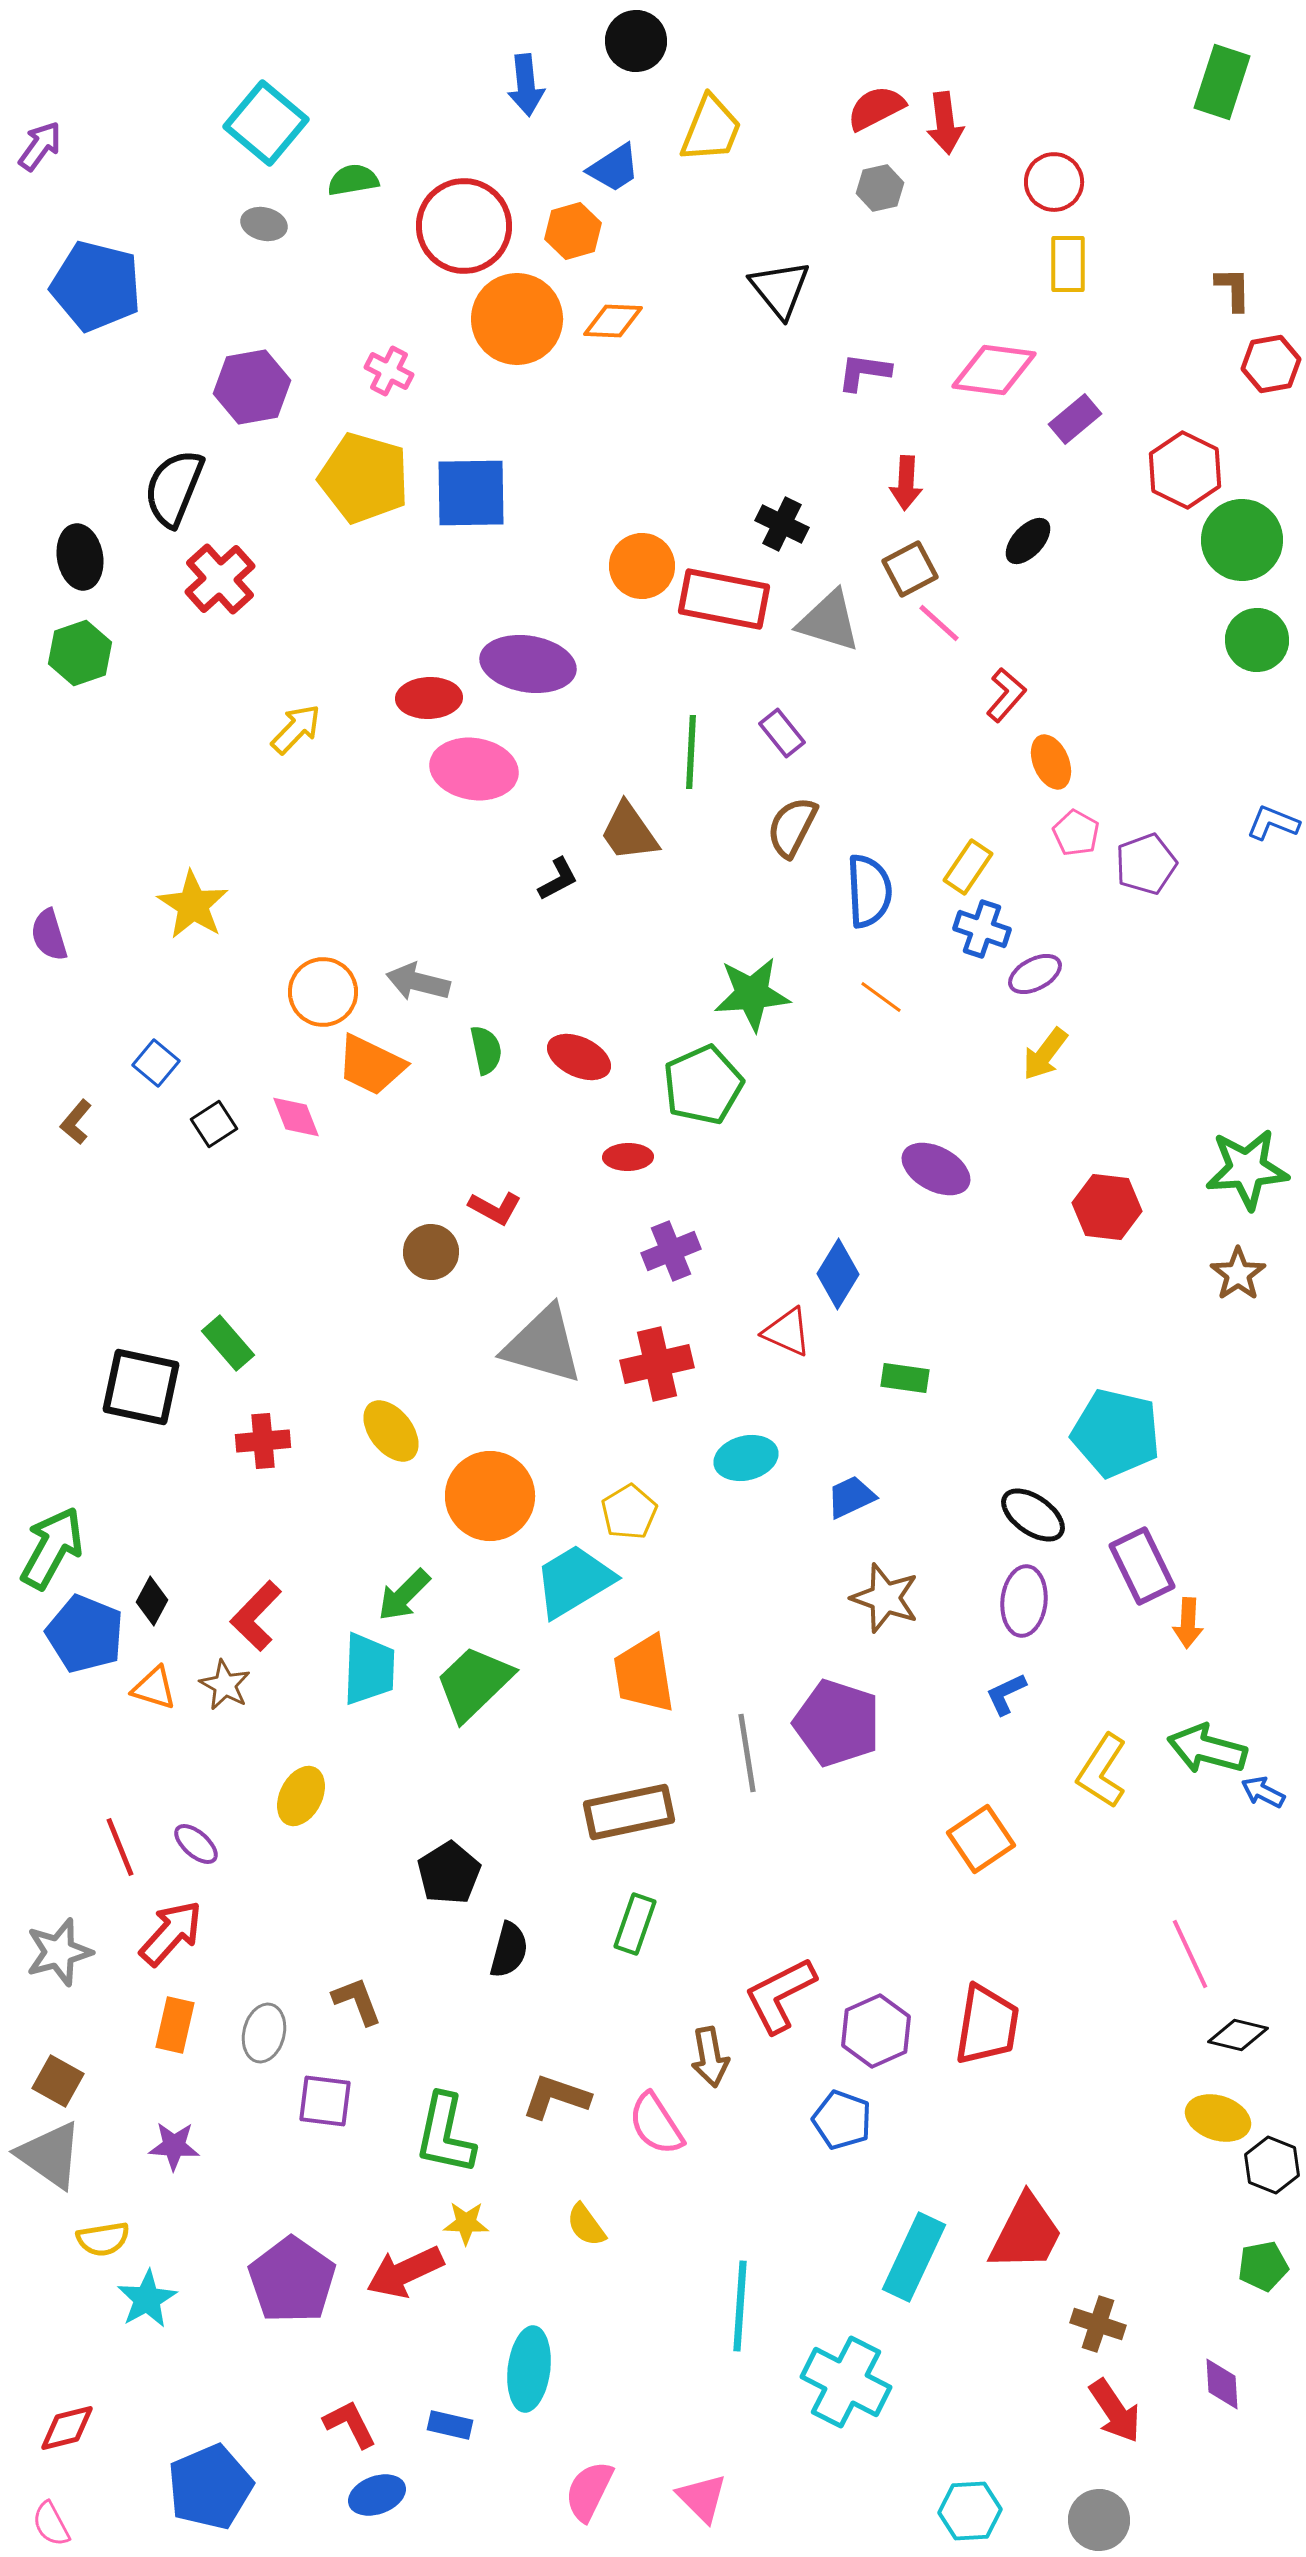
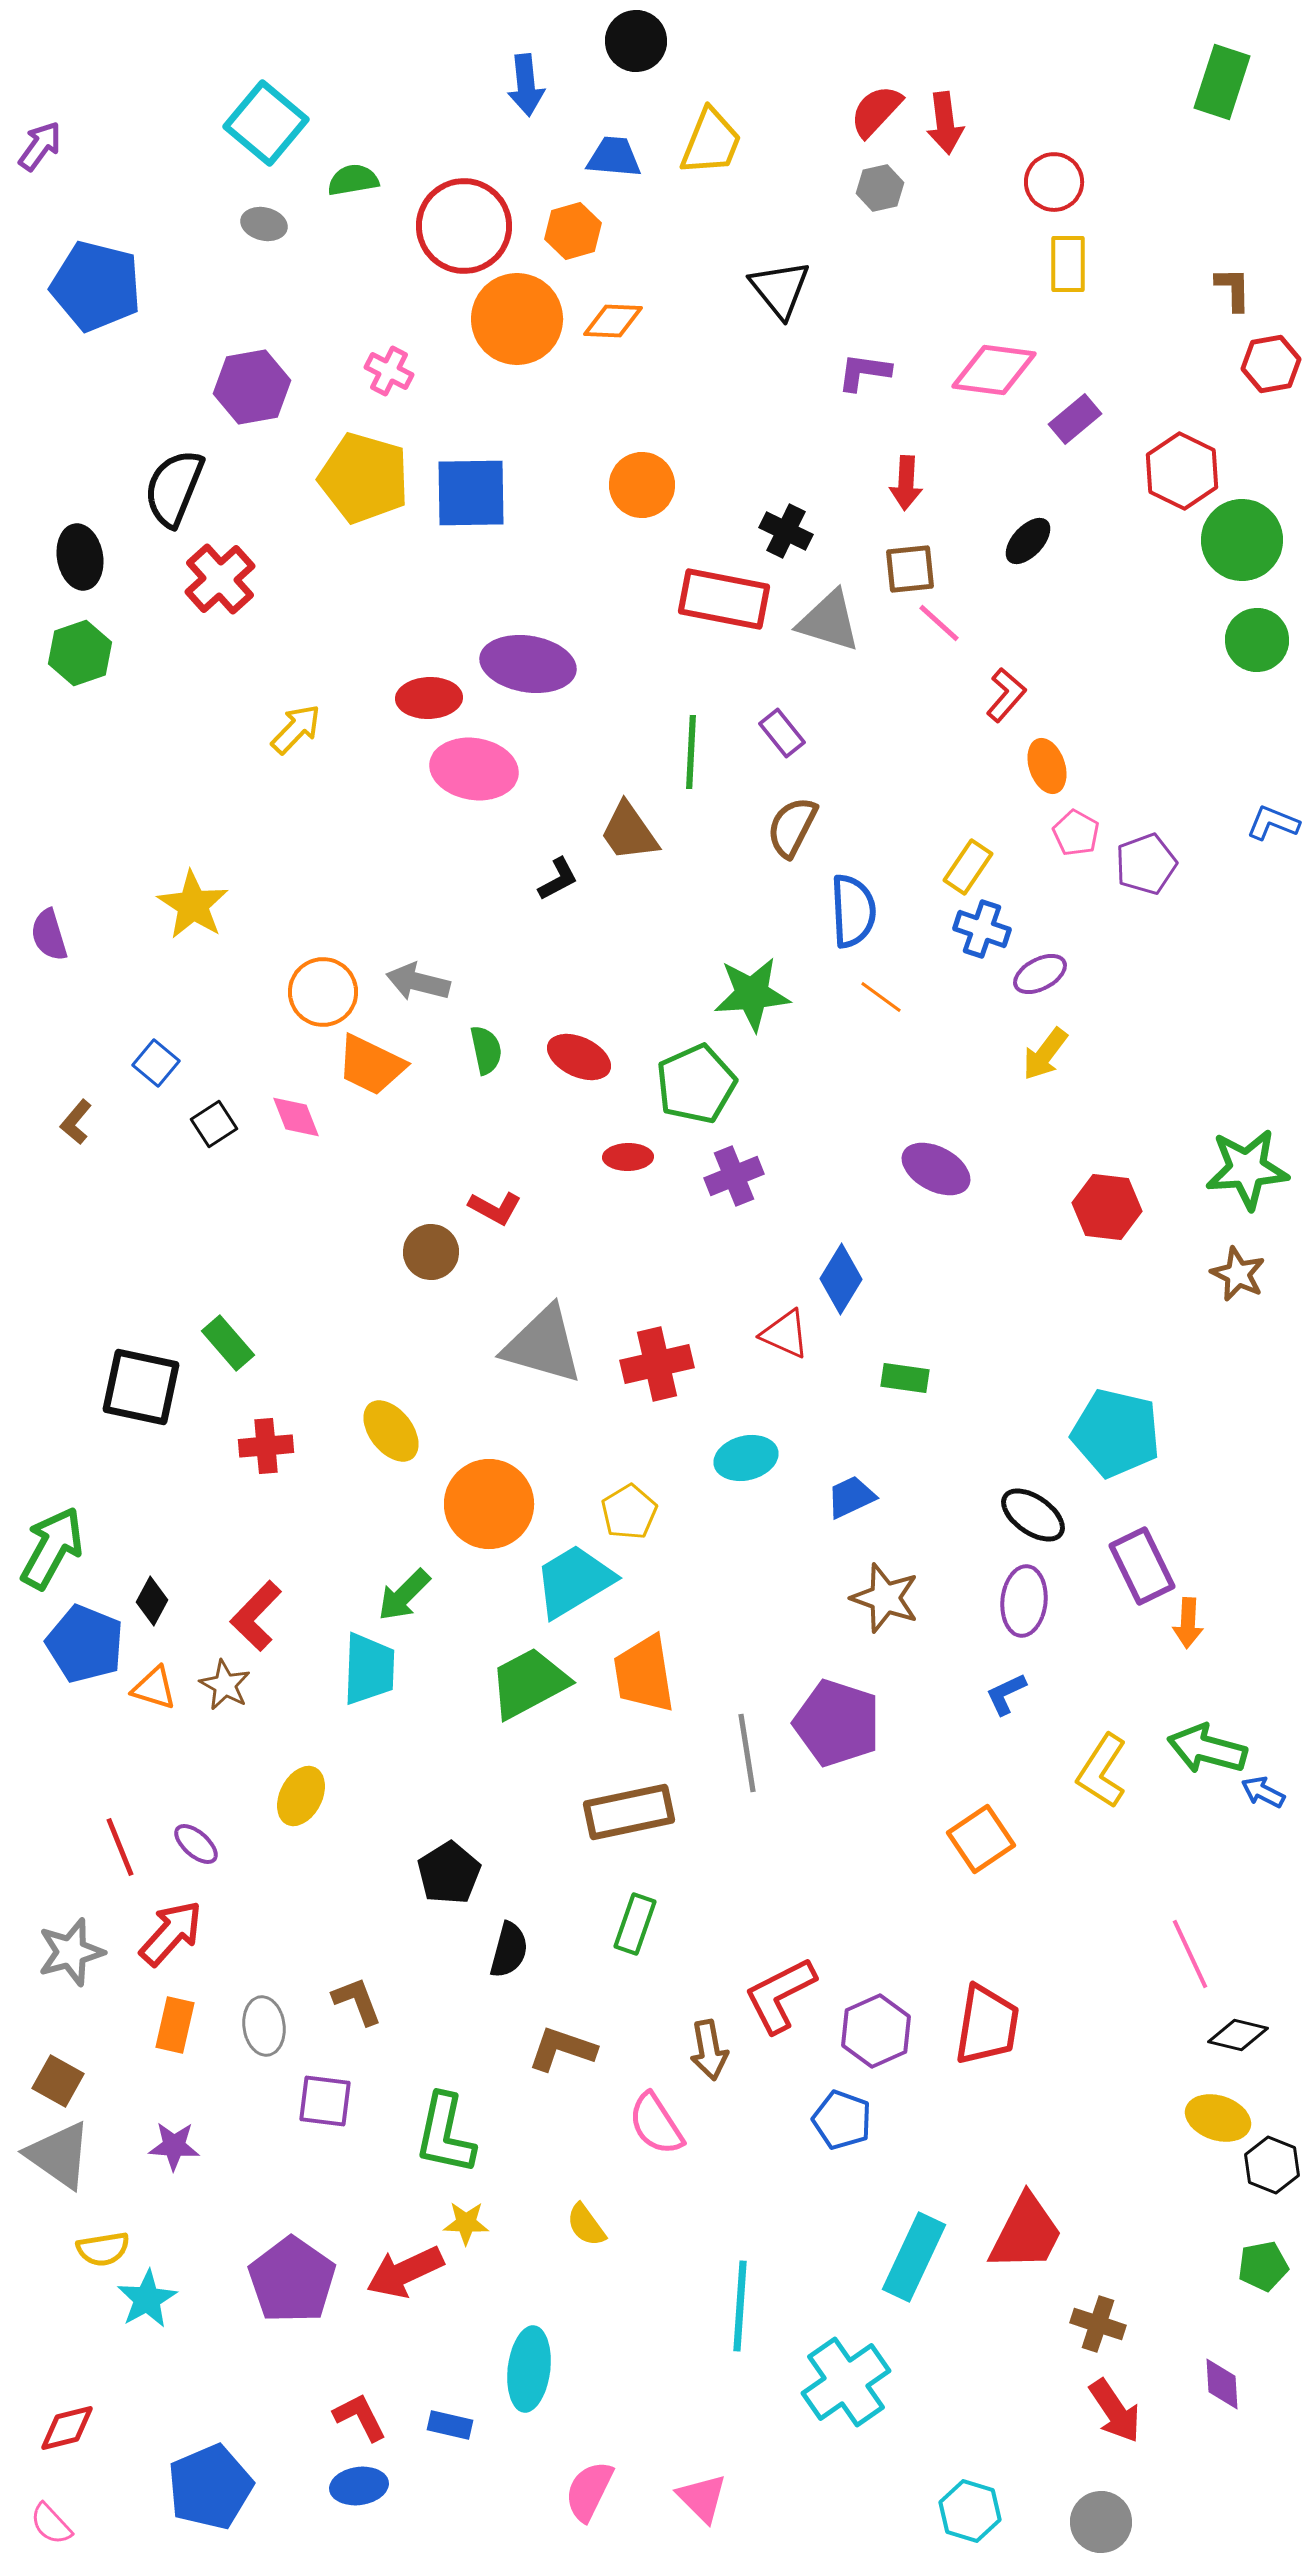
red semicircle at (876, 108): moved 3 px down; rotated 20 degrees counterclockwise
yellow trapezoid at (711, 129): moved 13 px down
blue trapezoid at (614, 168): moved 11 px up; rotated 142 degrees counterclockwise
red hexagon at (1185, 470): moved 3 px left, 1 px down
black cross at (782, 524): moved 4 px right, 7 px down
orange circle at (642, 566): moved 81 px up
brown square at (910, 569): rotated 22 degrees clockwise
orange ellipse at (1051, 762): moved 4 px left, 4 px down; rotated 4 degrees clockwise
blue semicircle at (869, 891): moved 16 px left, 20 px down
purple ellipse at (1035, 974): moved 5 px right
green pentagon at (703, 1085): moved 7 px left, 1 px up
purple cross at (671, 1251): moved 63 px right, 75 px up
blue diamond at (838, 1274): moved 3 px right, 5 px down
brown star at (1238, 1274): rotated 12 degrees counterclockwise
red triangle at (787, 1332): moved 2 px left, 2 px down
red cross at (263, 1441): moved 3 px right, 5 px down
orange circle at (490, 1496): moved 1 px left, 8 px down
blue pentagon at (85, 1634): moved 10 px down
green trapezoid at (474, 1683): moved 55 px right; rotated 16 degrees clockwise
gray star at (59, 1952): moved 12 px right
gray ellipse at (264, 2033): moved 7 px up; rotated 22 degrees counterclockwise
brown arrow at (710, 2057): moved 1 px left, 7 px up
brown L-shape at (556, 2097): moved 6 px right, 48 px up
gray triangle at (50, 2155): moved 9 px right
yellow semicircle at (103, 2239): moved 10 px down
cyan cross at (846, 2382): rotated 28 degrees clockwise
red L-shape at (350, 2424): moved 10 px right, 7 px up
blue ellipse at (377, 2495): moved 18 px left, 9 px up; rotated 12 degrees clockwise
cyan hexagon at (970, 2511): rotated 20 degrees clockwise
gray circle at (1099, 2520): moved 2 px right, 2 px down
pink semicircle at (51, 2524): rotated 15 degrees counterclockwise
